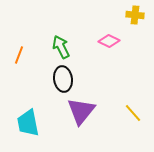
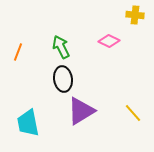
orange line: moved 1 px left, 3 px up
purple triangle: rotated 20 degrees clockwise
